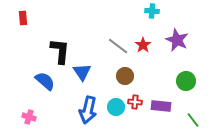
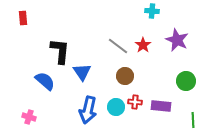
green line: rotated 35 degrees clockwise
